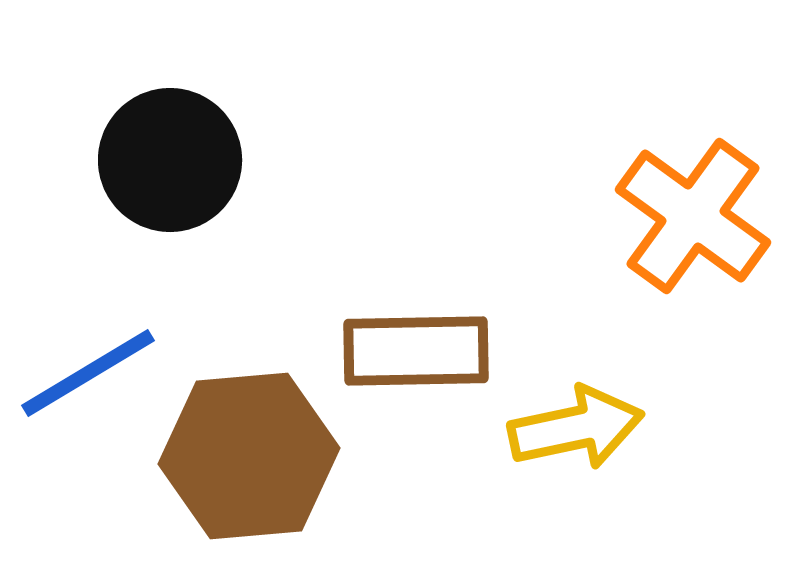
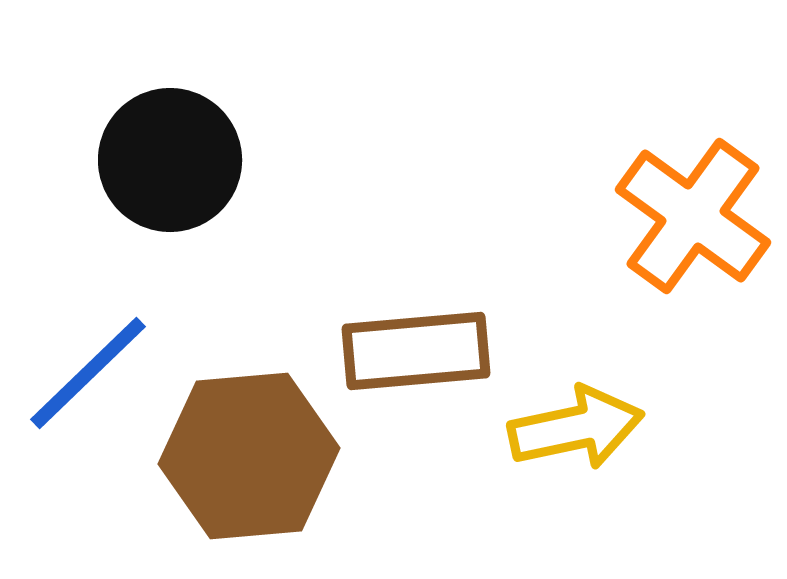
brown rectangle: rotated 4 degrees counterclockwise
blue line: rotated 13 degrees counterclockwise
